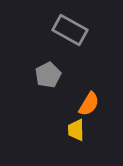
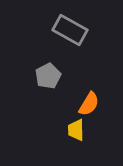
gray pentagon: moved 1 px down
